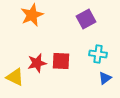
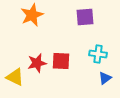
purple square: moved 1 px left, 2 px up; rotated 24 degrees clockwise
